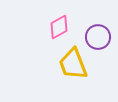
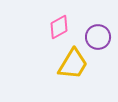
yellow trapezoid: rotated 128 degrees counterclockwise
